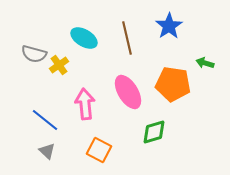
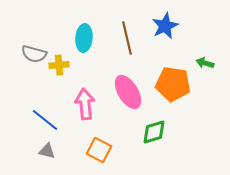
blue star: moved 4 px left; rotated 8 degrees clockwise
cyan ellipse: rotated 64 degrees clockwise
yellow cross: rotated 30 degrees clockwise
gray triangle: rotated 30 degrees counterclockwise
